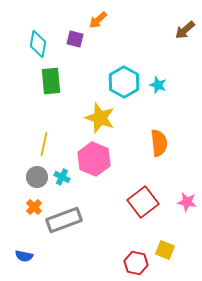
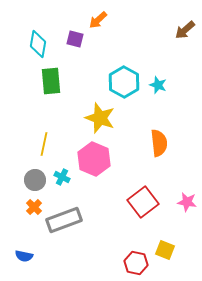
gray circle: moved 2 px left, 3 px down
